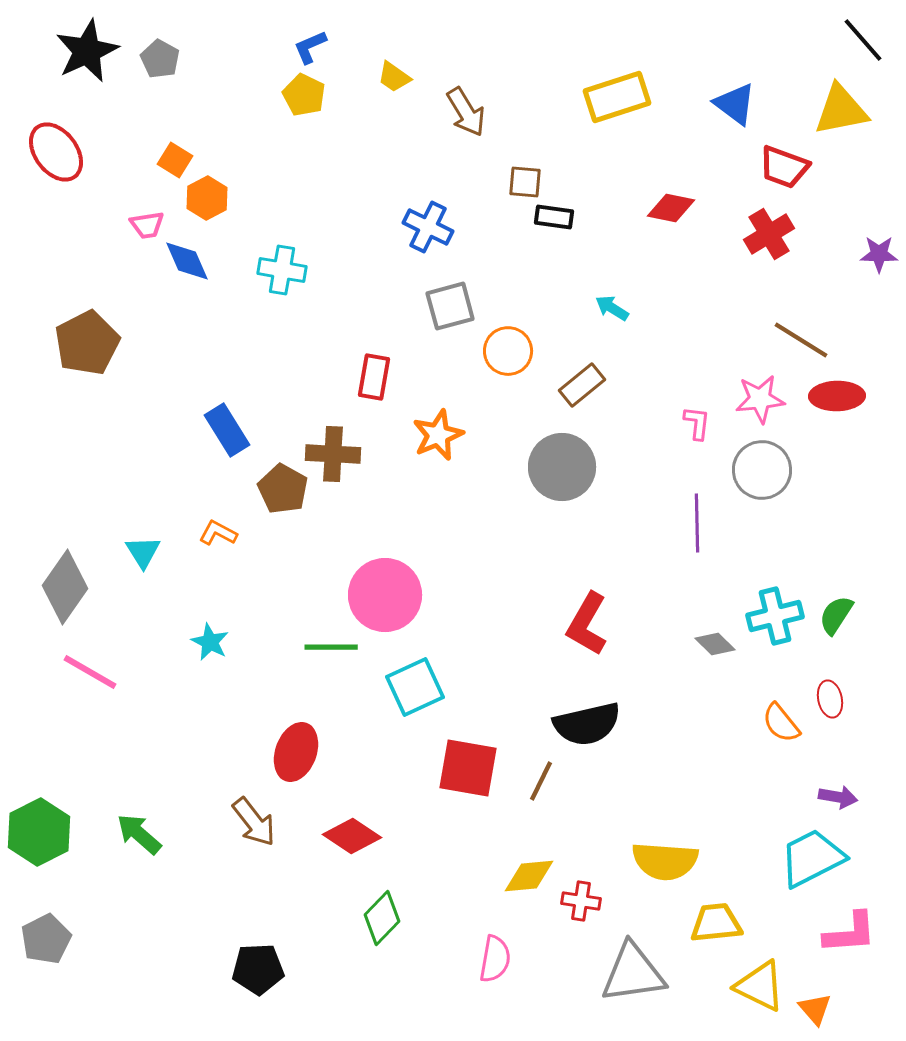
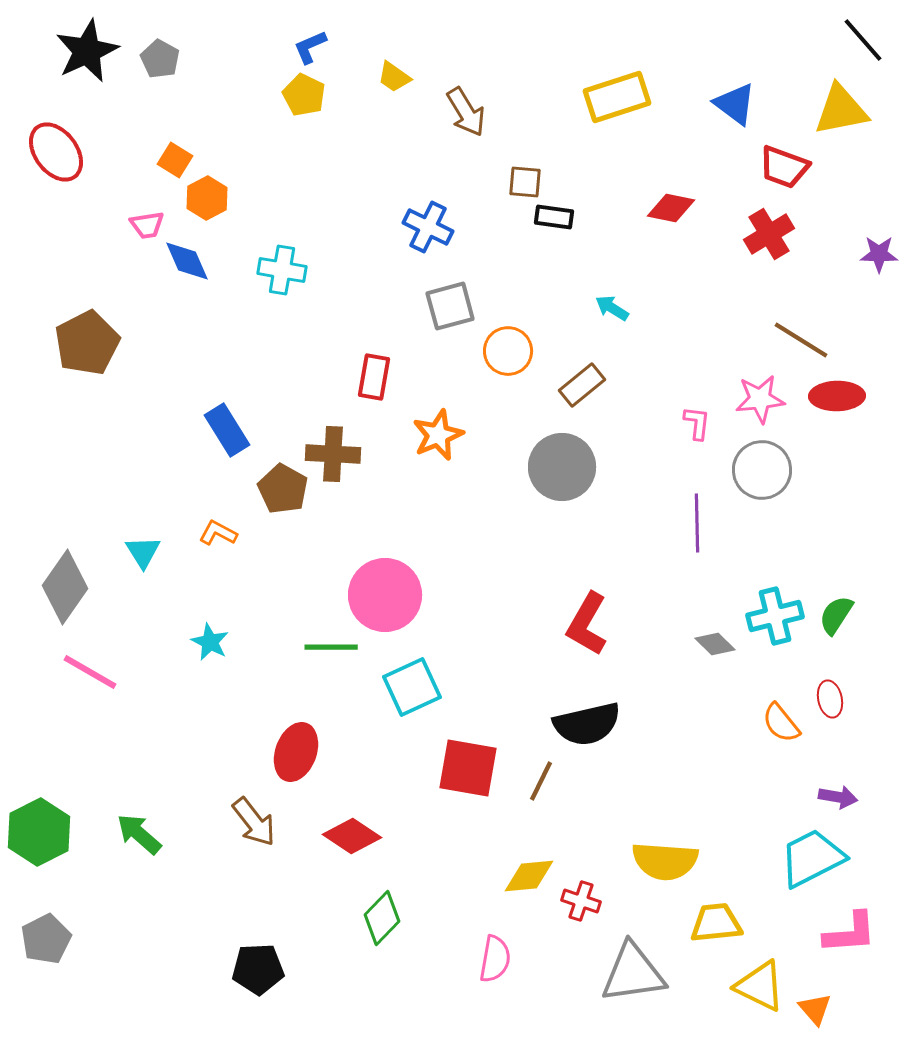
cyan square at (415, 687): moved 3 px left
red cross at (581, 901): rotated 9 degrees clockwise
